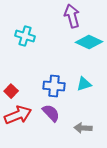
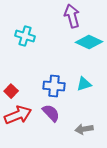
gray arrow: moved 1 px right, 1 px down; rotated 12 degrees counterclockwise
